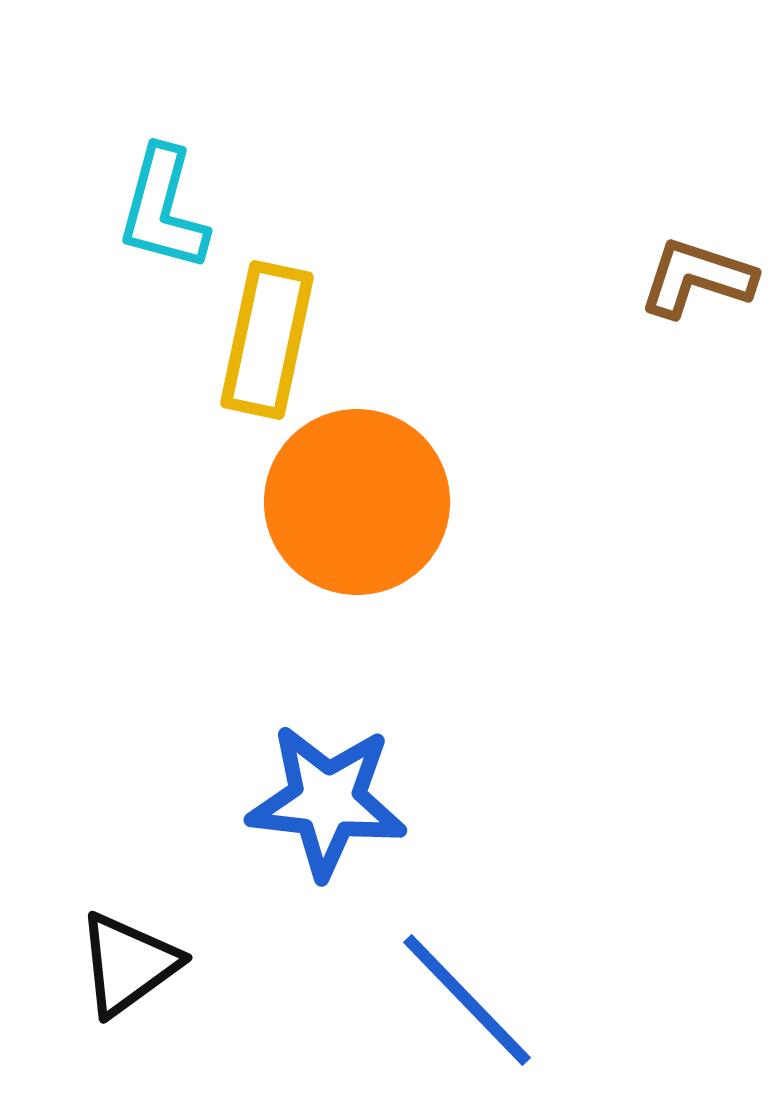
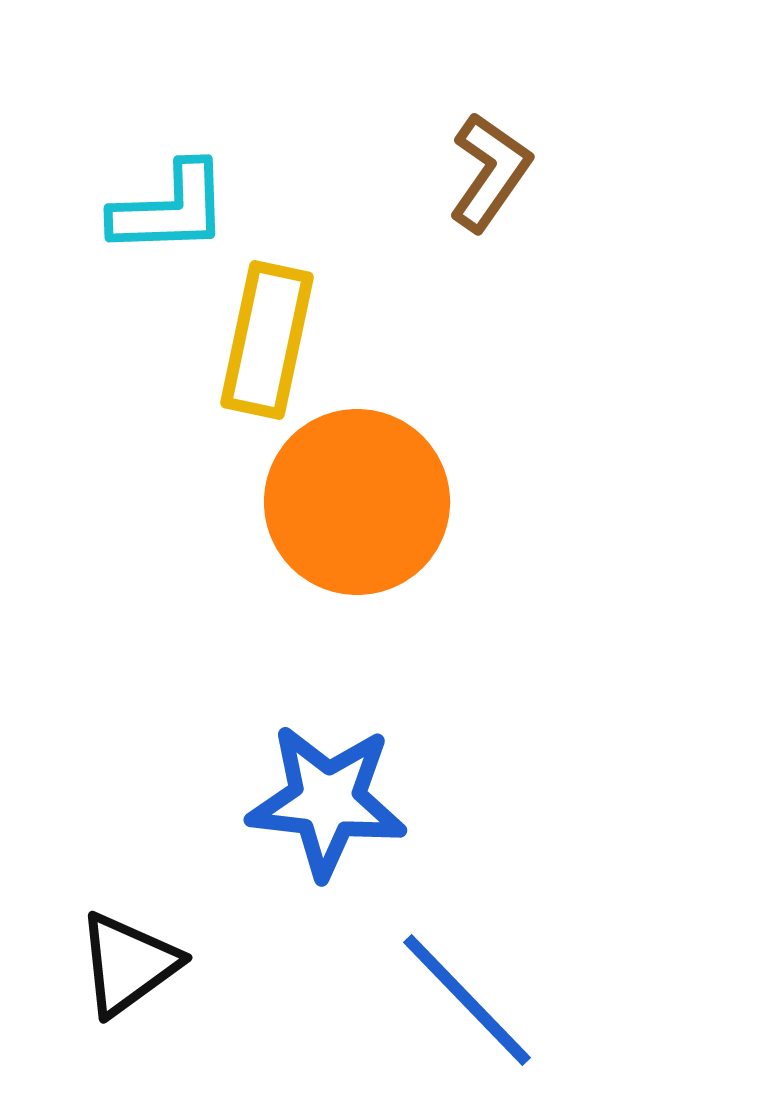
cyan L-shape: moved 7 px right; rotated 107 degrees counterclockwise
brown L-shape: moved 207 px left, 106 px up; rotated 107 degrees clockwise
